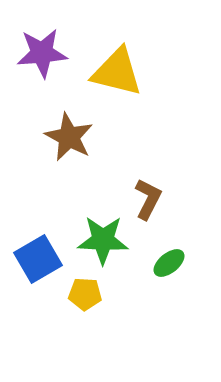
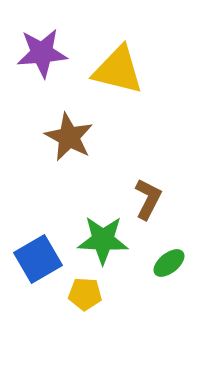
yellow triangle: moved 1 px right, 2 px up
